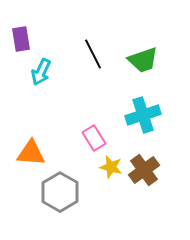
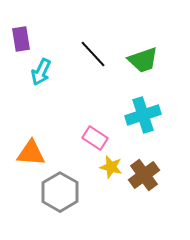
black line: rotated 16 degrees counterclockwise
pink rectangle: moved 1 px right; rotated 25 degrees counterclockwise
brown cross: moved 5 px down
